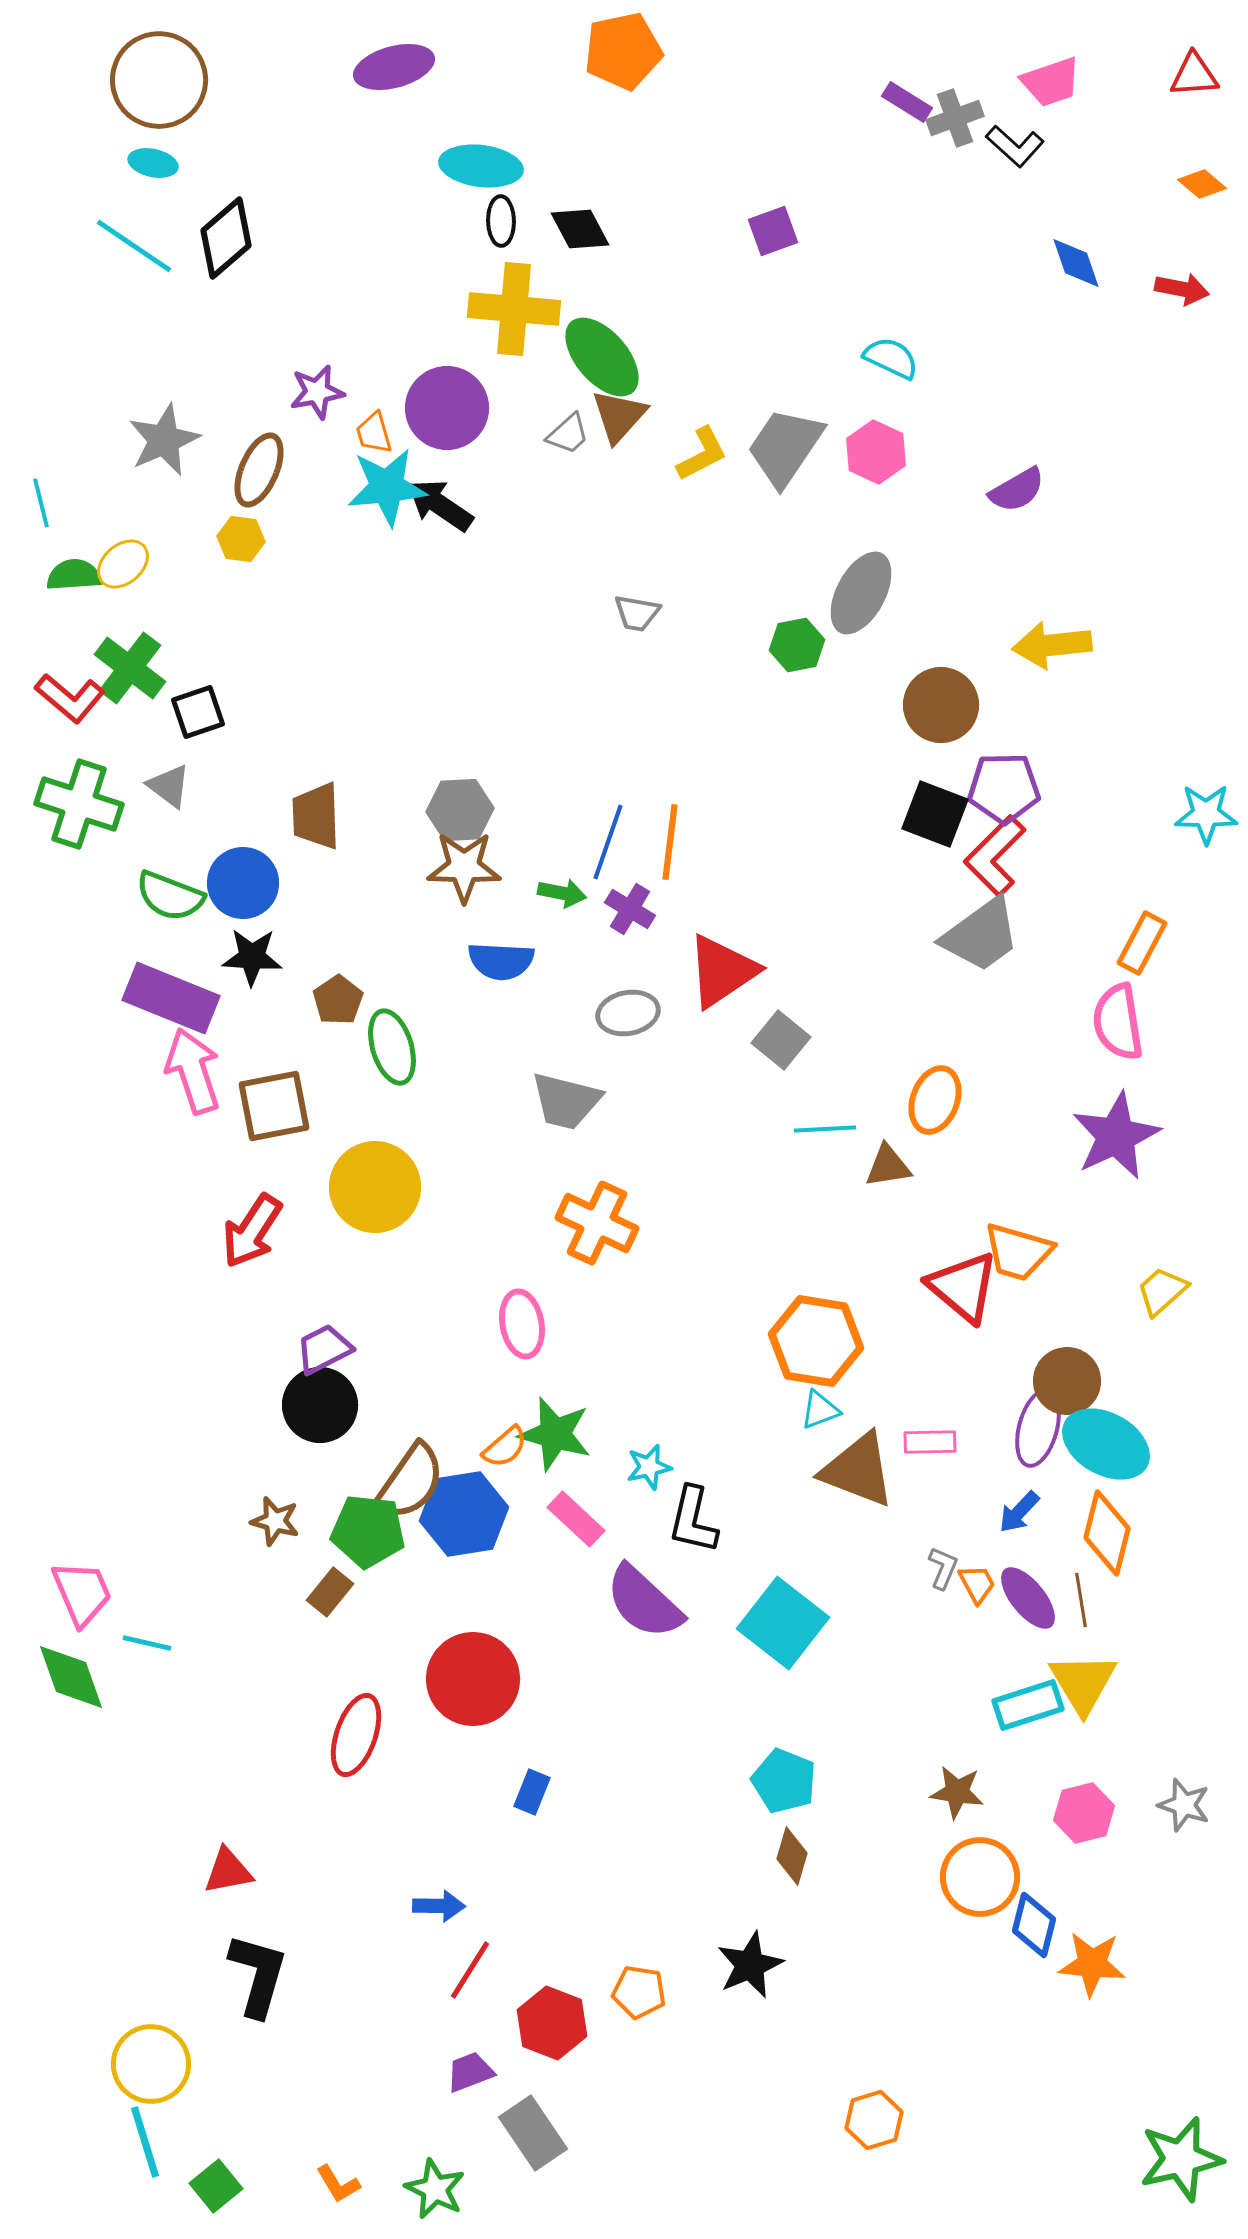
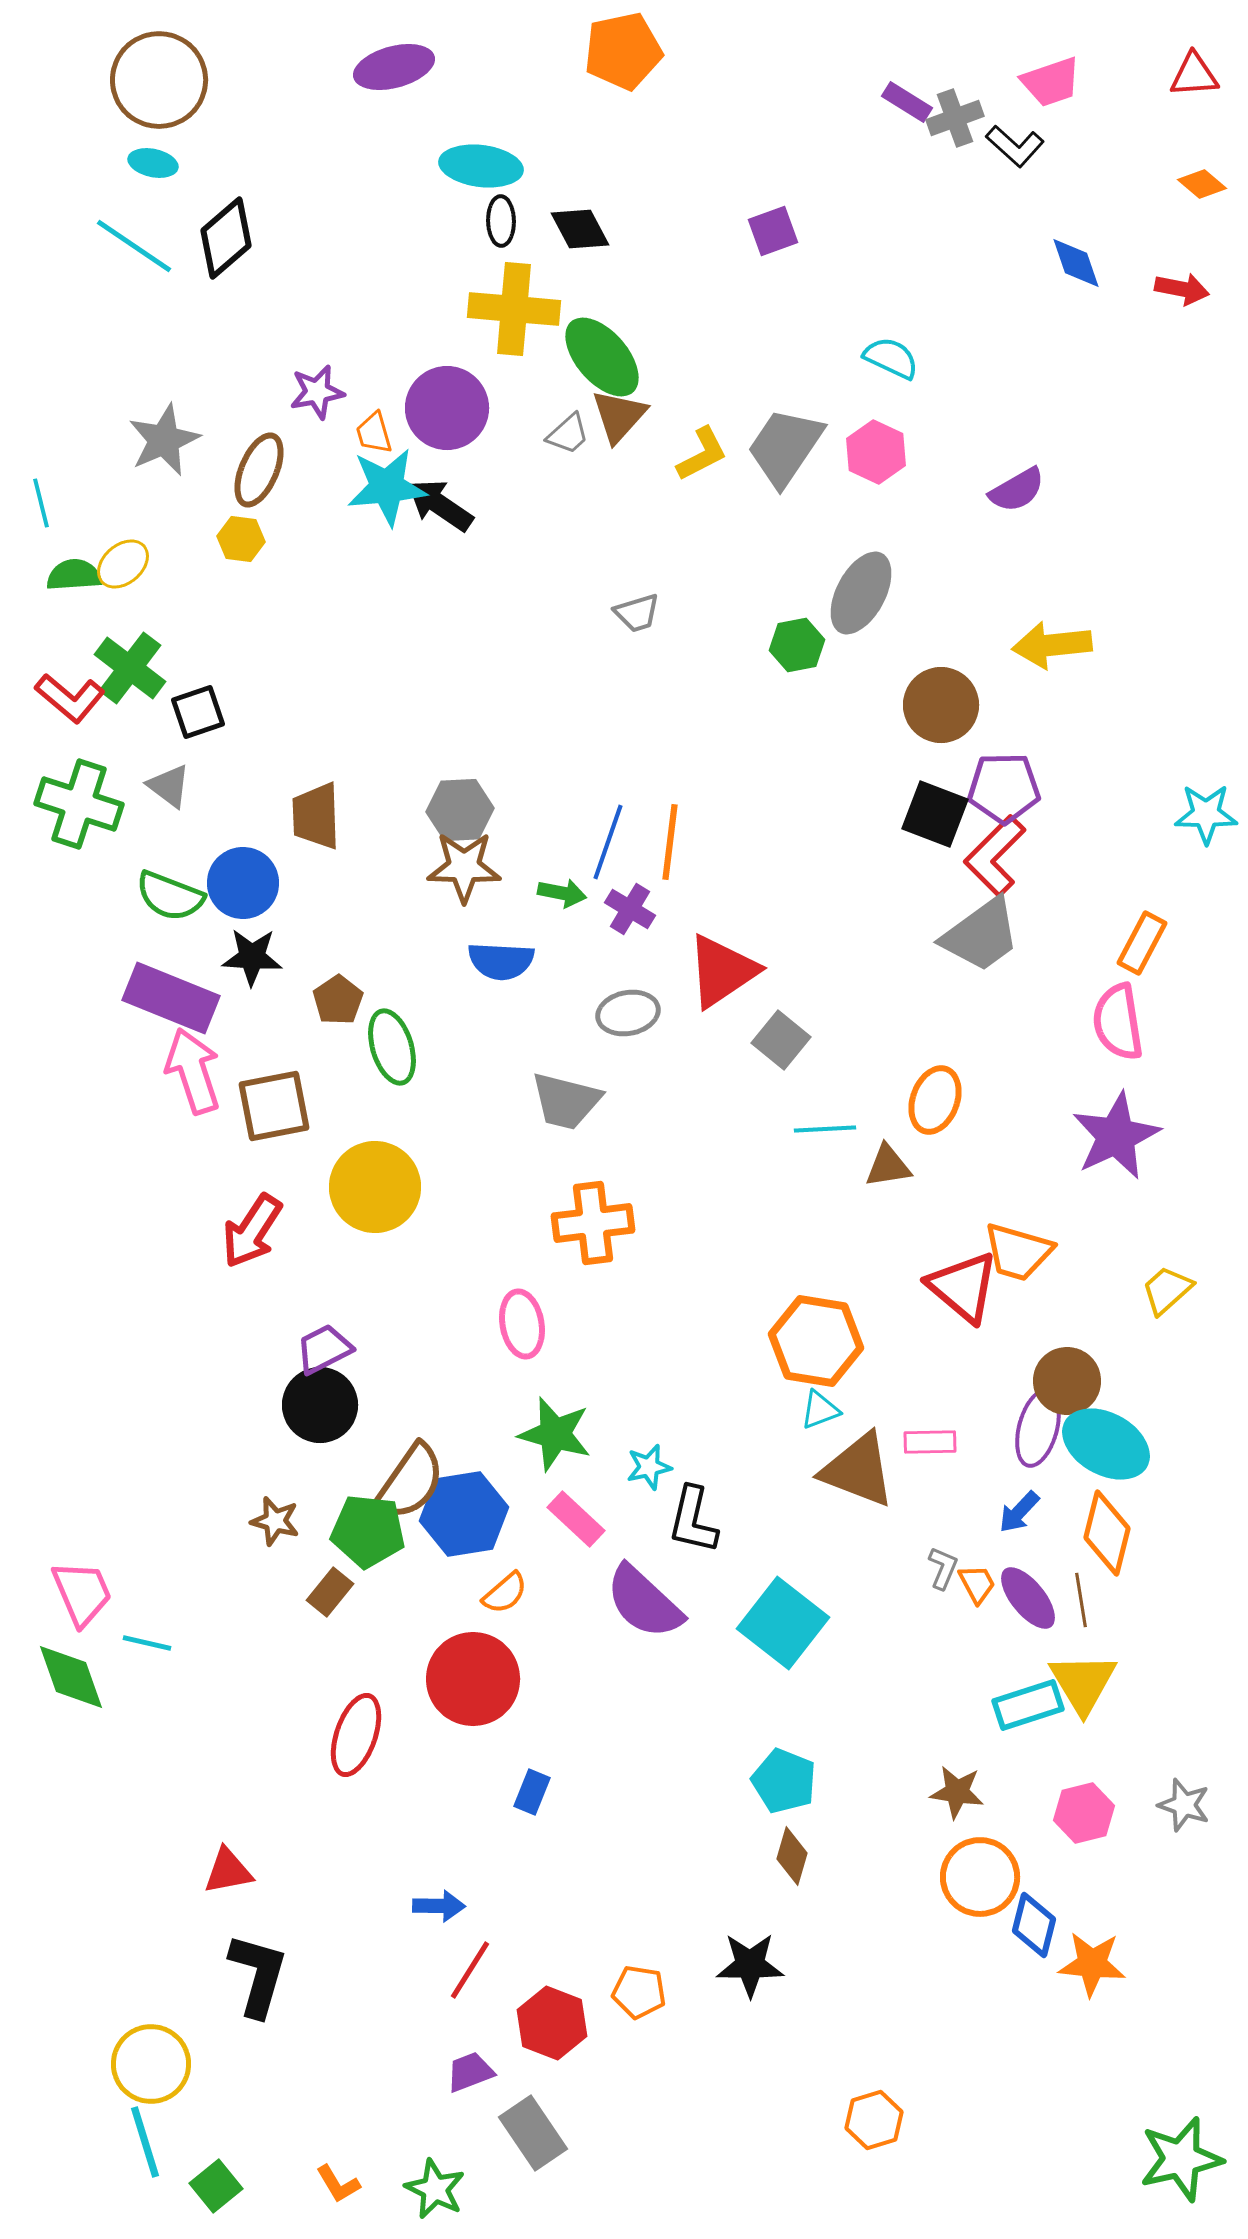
gray trapezoid at (637, 613): rotated 27 degrees counterclockwise
orange cross at (597, 1223): moved 4 px left; rotated 32 degrees counterclockwise
yellow trapezoid at (1162, 1291): moved 5 px right, 1 px up
orange semicircle at (505, 1447): moved 146 px down
black star at (750, 1965): rotated 24 degrees clockwise
